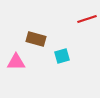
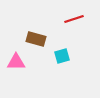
red line: moved 13 px left
